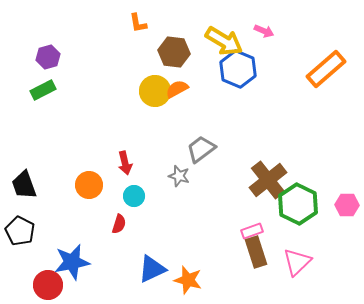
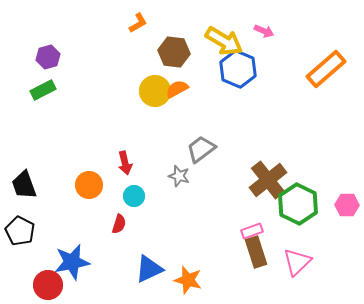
orange L-shape: rotated 110 degrees counterclockwise
blue triangle: moved 3 px left
